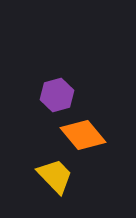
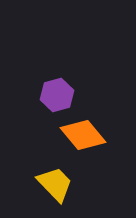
yellow trapezoid: moved 8 px down
